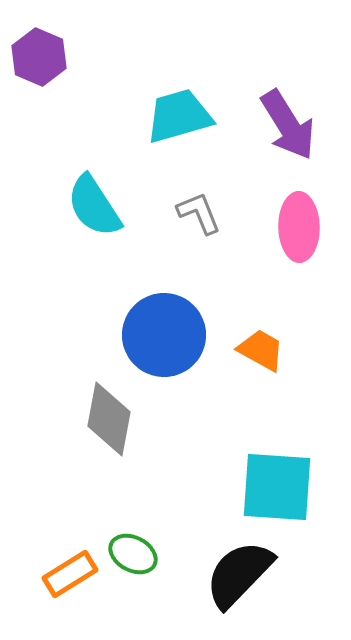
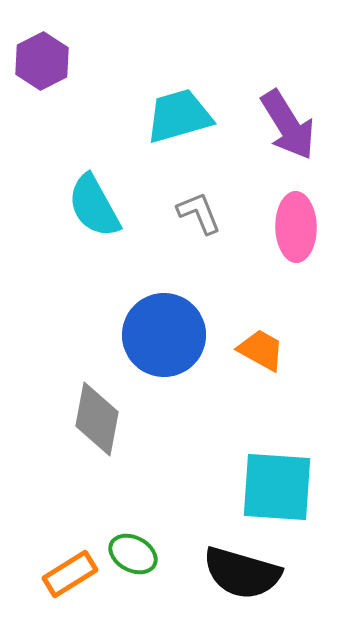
purple hexagon: moved 3 px right, 4 px down; rotated 10 degrees clockwise
cyan semicircle: rotated 4 degrees clockwise
pink ellipse: moved 3 px left
gray diamond: moved 12 px left
black semicircle: moved 3 px right, 1 px up; rotated 118 degrees counterclockwise
